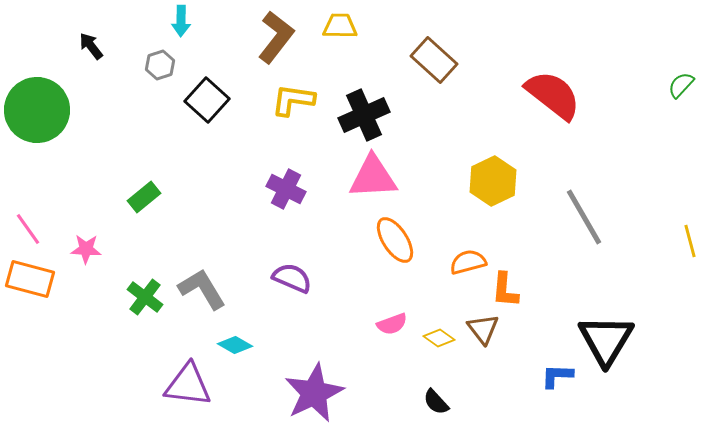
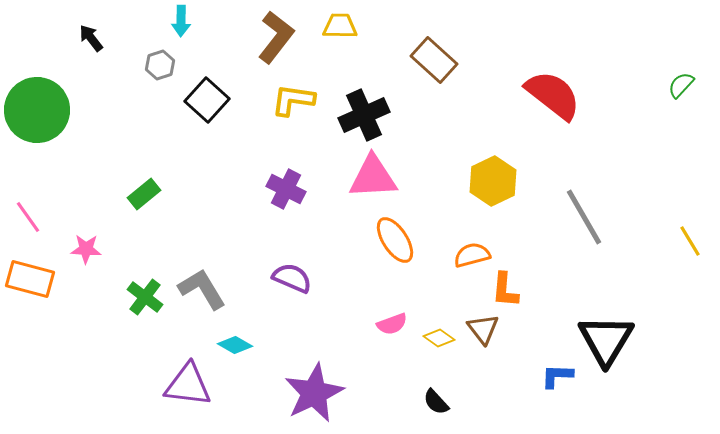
black arrow: moved 8 px up
green rectangle: moved 3 px up
pink line: moved 12 px up
yellow line: rotated 16 degrees counterclockwise
orange semicircle: moved 4 px right, 7 px up
